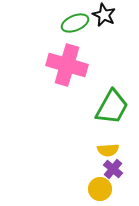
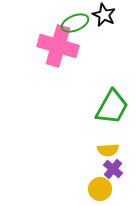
pink cross: moved 9 px left, 19 px up
